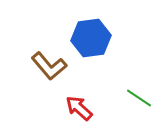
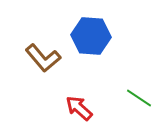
blue hexagon: moved 2 px up; rotated 12 degrees clockwise
brown L-shape: moved 6 px left, 8 px up
